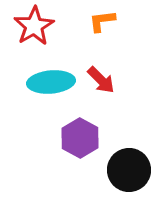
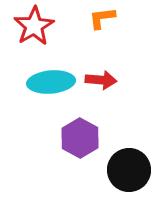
orange L-shape: moved 3 px up
red arrow: rotated 40 degrees counterclockwise
